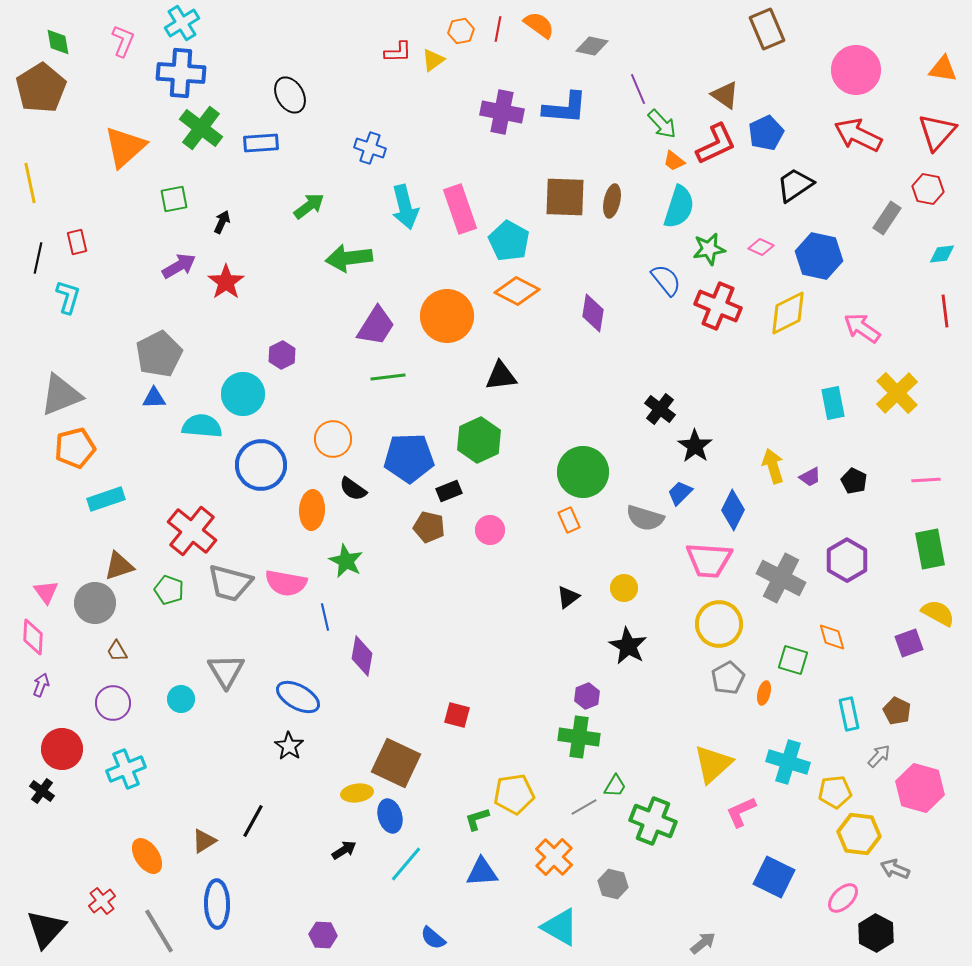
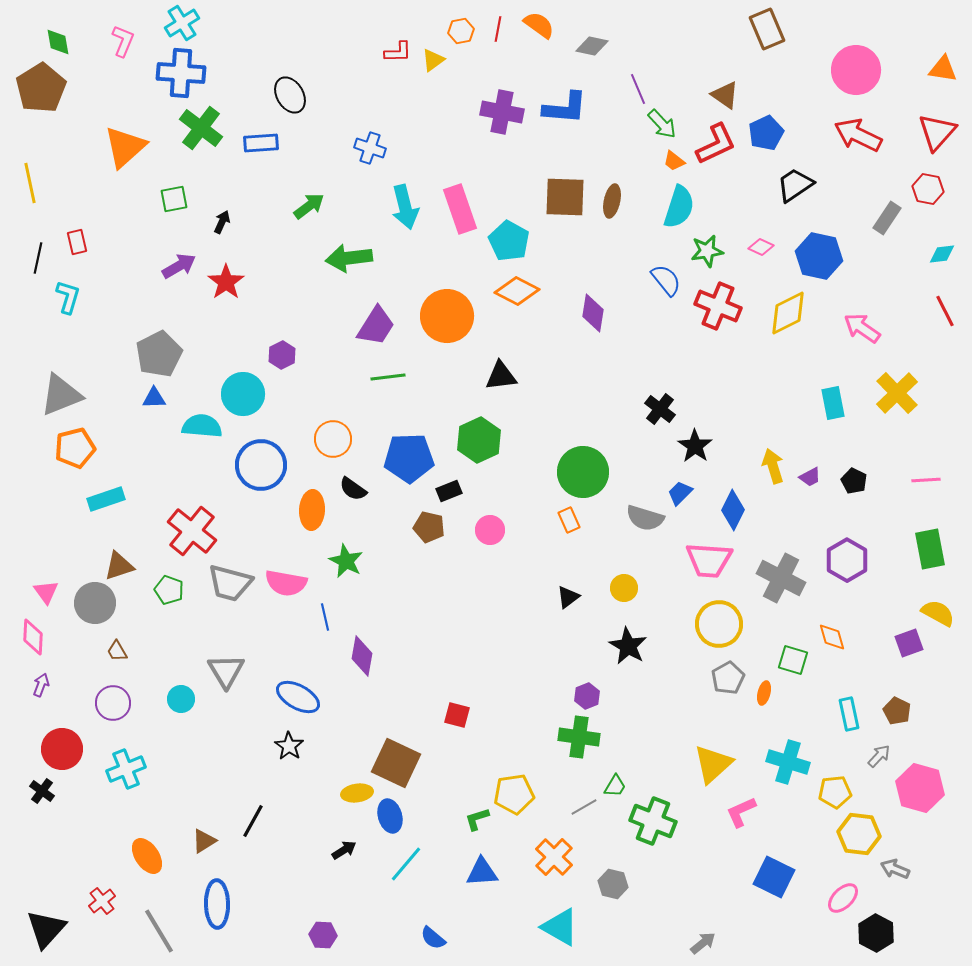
green star at (709, 249): moved 2 px left, 2 px down
red line at (945, 311): rotated 20 degrees counterclockwise
